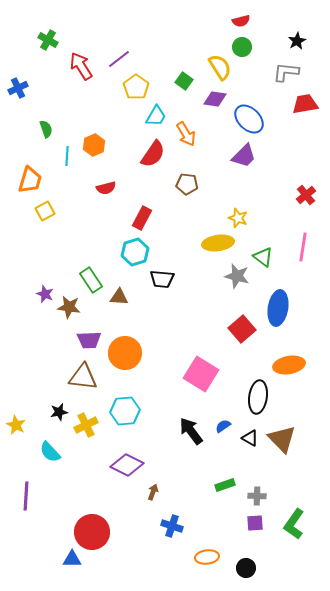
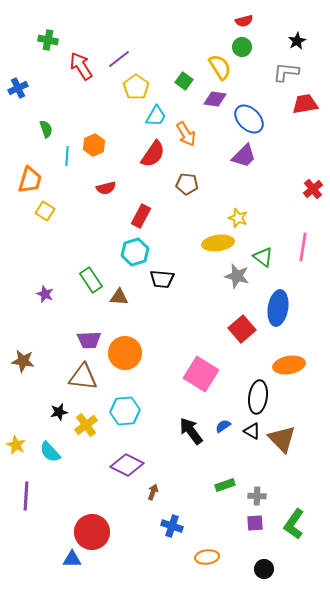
red semicircle at (241, 21): moved 3 px right
green cross at (48, 40): rotated 18 degrees counterclockwise
red cross at (306, 195): moved 7 px right, 6 px up
yellow square at (45, 211): rotated 30 degrees counterclockwise
red rectangle at (142, 218): moved 1 px left, 2 px up
brown star at (69, 307): moved 46 px left, 54 px down
yellow star at (16, 425): moved 20 px down
yellow cross at (86, 425): rotated 10 degrees counterclockwise
black triangle at (250, 438): moved 2 px right, 7 px up
black circle at (246, 568): moved 18 px right, 1 px down
